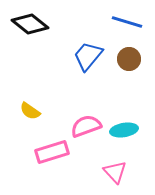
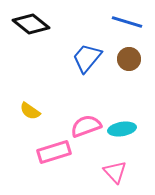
black diamond: moved 1 px right
blue trapezoid: moved 1 px left, 2 px down
cyan ellipse: moved 2 px left, 1 px up
pink rectangle: moved 2 px right
